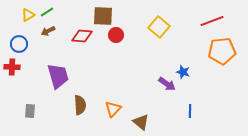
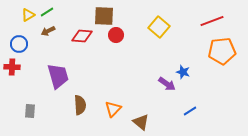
brown square: moved 1 px right
blue line: rotated 56 degrees clockwise
